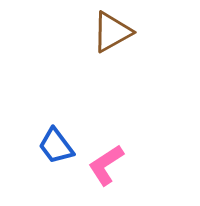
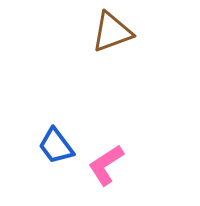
brown triangle: rotated 9 degrees clockwise
